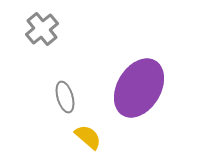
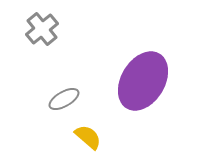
purple ellipse: moved 4 px right, 7 px up
gray ellipse: moved 1 px left, 2 px down; rotated 76 degrees clockwise
